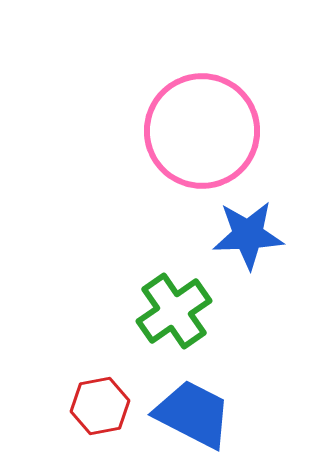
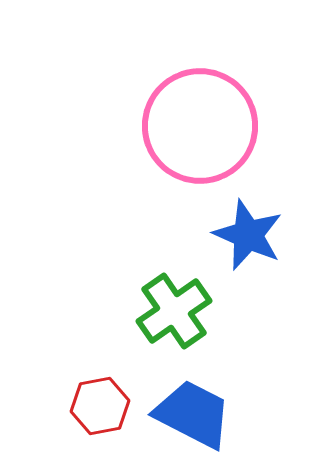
pink circle: moved 2 px left, 5 px up
blue star: rotated 26 degrees clockwise
